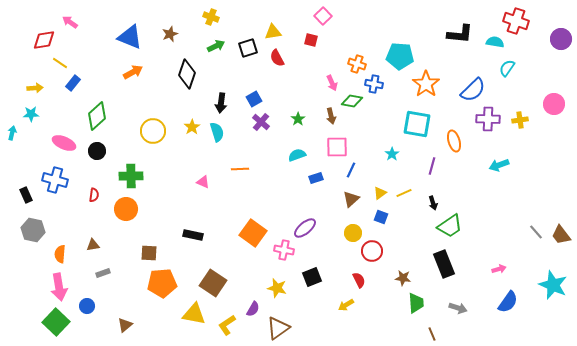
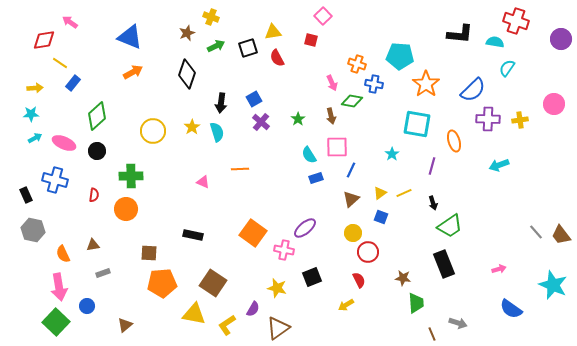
brown star at (170, 34): moved 17 px right, 1 px up
cyan arrow at (12, 133): moved 23 px right, 5 px down; rotated 48 degrees clockwise
cyan semicircle at (297, 155): moved 12 px right; rotated 102 degrees counterclockwise
red circle at (372, 251): moved 4 px left, 1 px down
orange semicircle at (60, 254): moved 3 px right; rotated 30 degrees counterclockwise
blue semicircle at (508, 302): moved 3 px right, 7 px down; rotated 90 degrees clockwise
gray arrow at (458, 308): moved 15 px down
